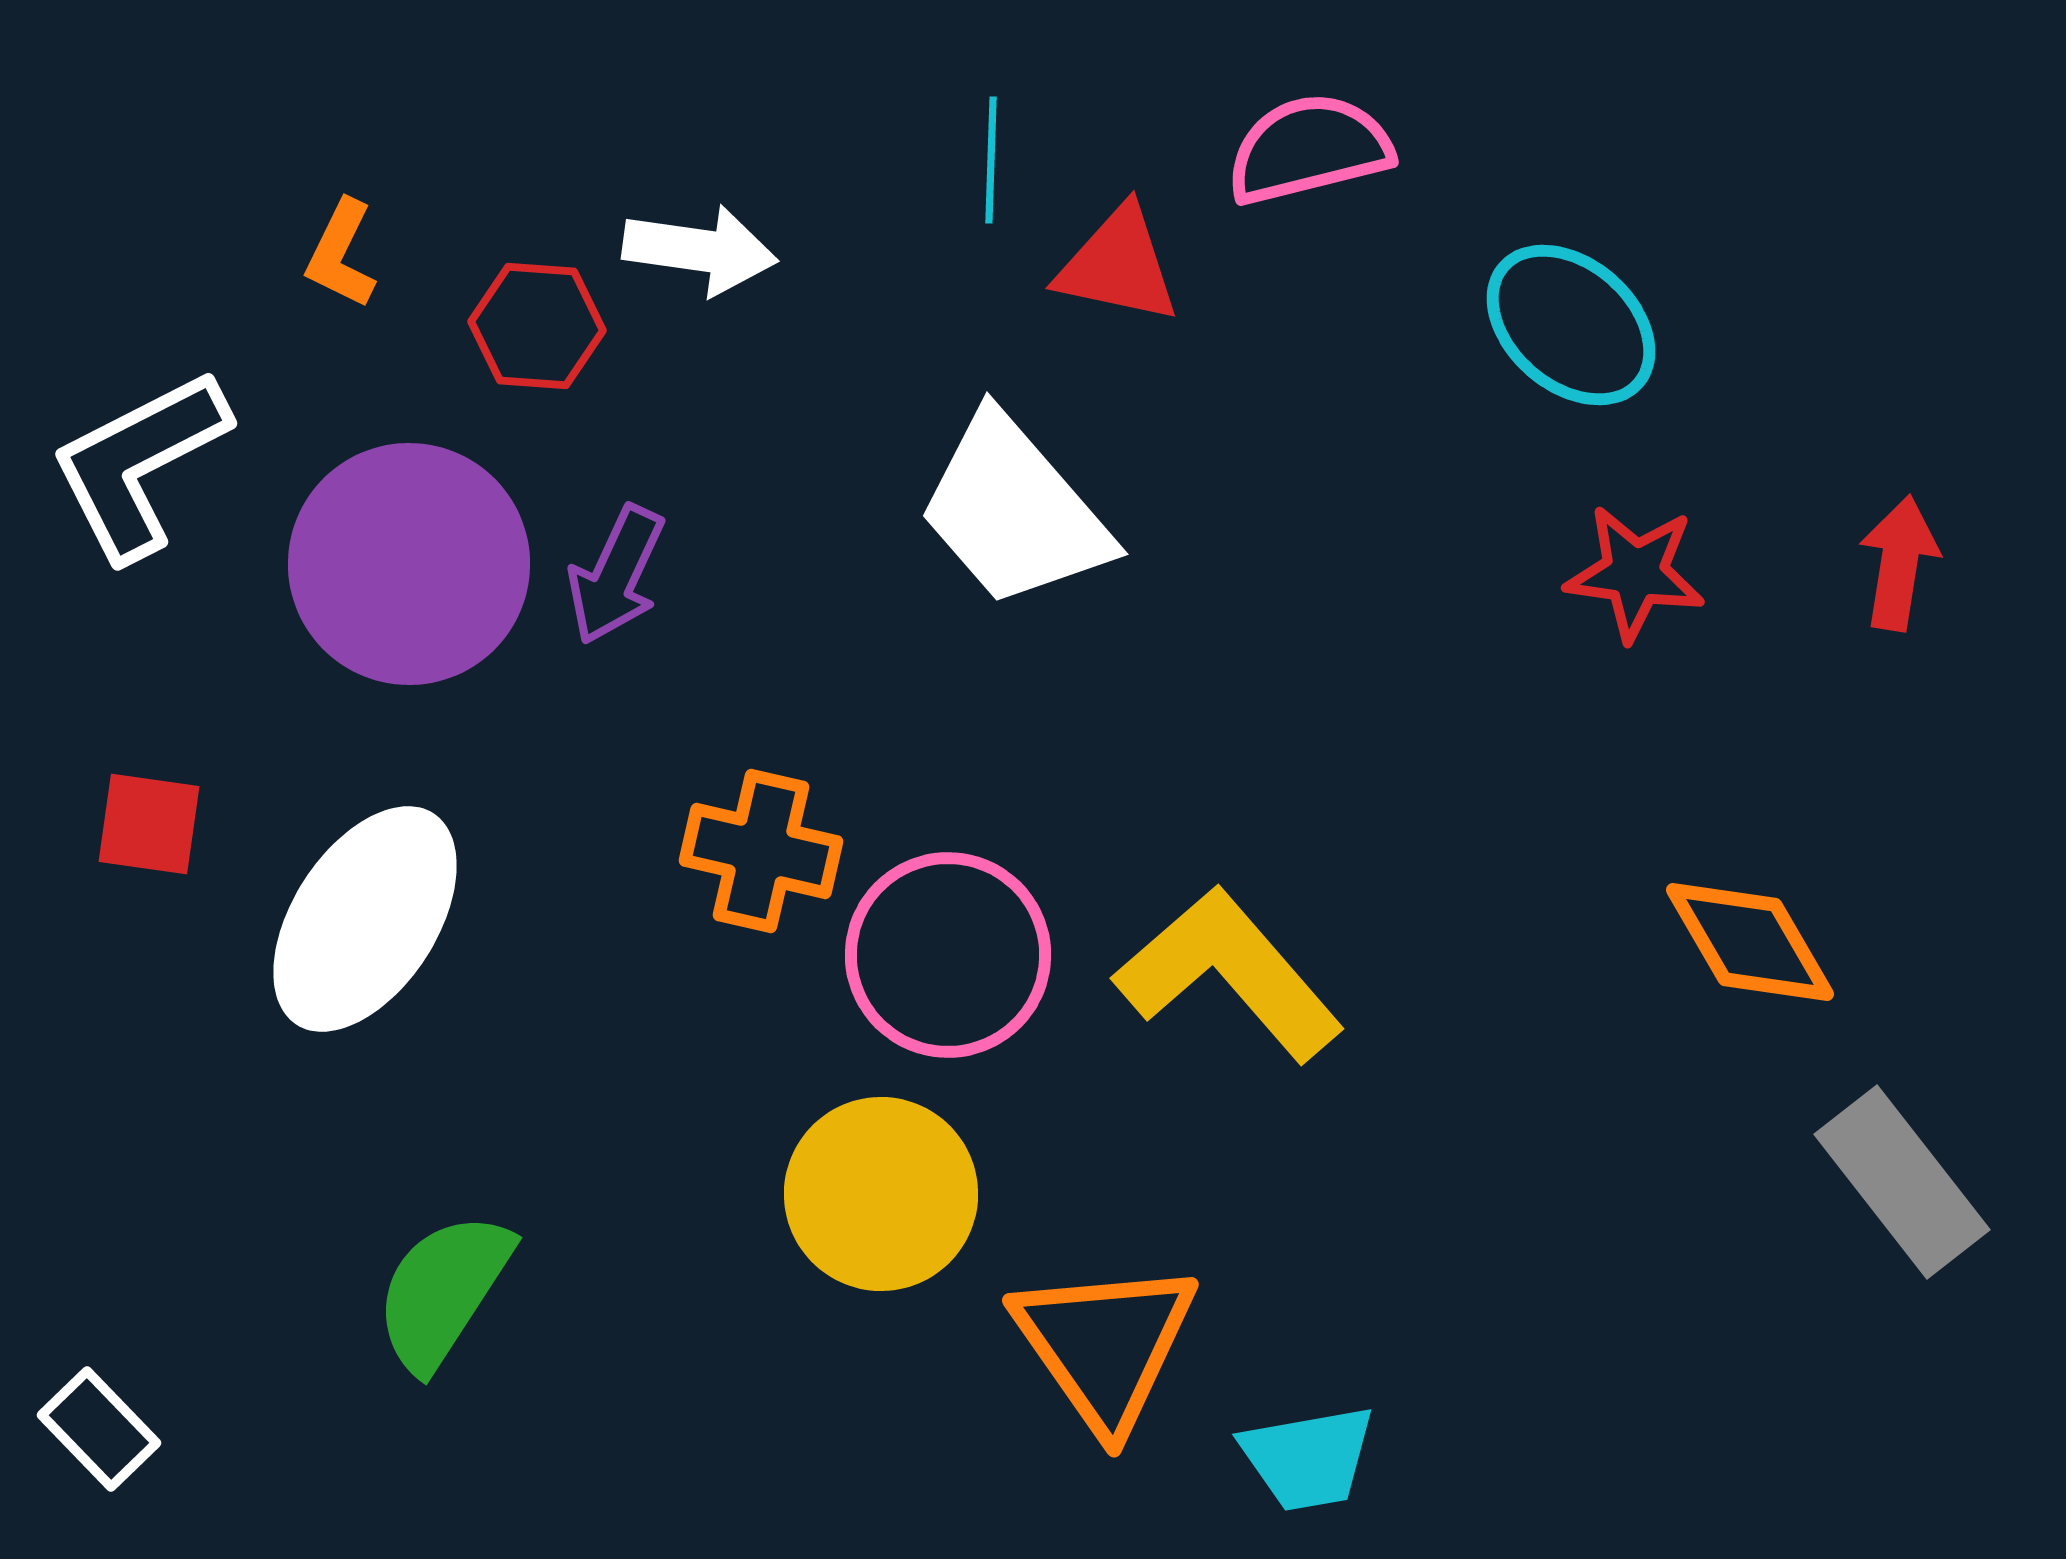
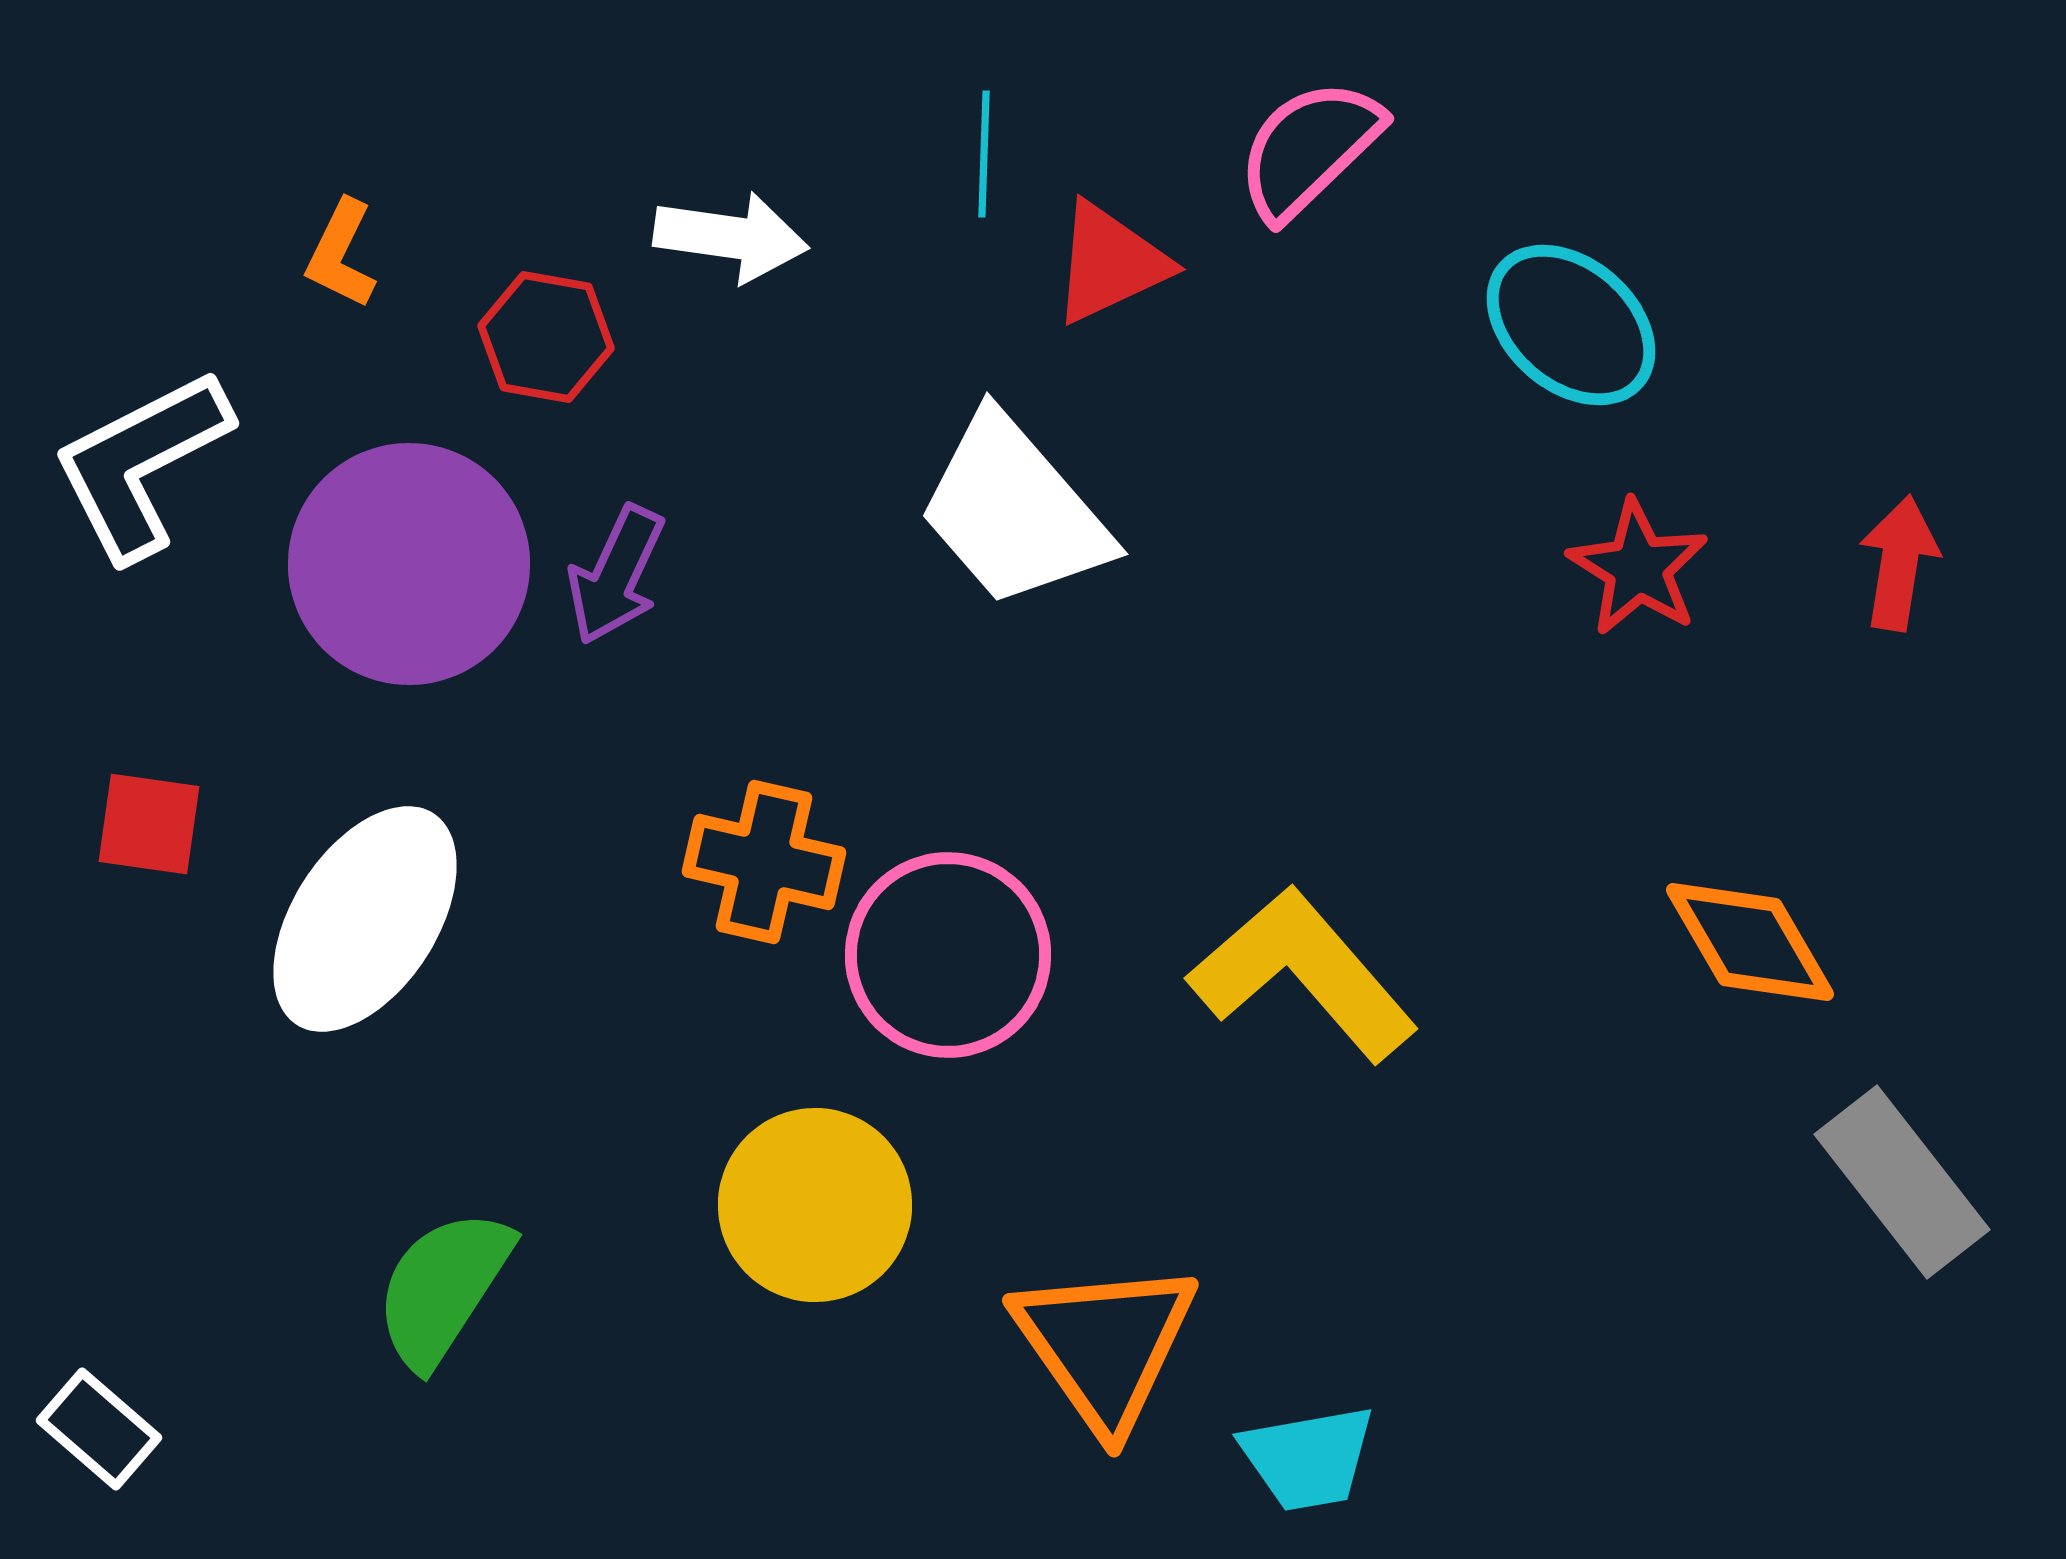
pink semicircle: rotated 30 degrees counterclockwise
cyan line: moved 7 px left, 6 px up
white arrow: moved 31 px right, 13 px up
red triangle: moved 8 px left, 2 px up; rotated 37 degrees counterclockwise
red hexagon: moved 9 px right, 11 px down; rotated 6 degrees clockwise
white L-shape: moved 2 px right
red star: moved 3 px right, 5 px up; rotated 24 degrees clockwise
orange cross: moved 3 px right, 11 px down
yellow L-shape: moved 74 px right
yellow circle: moved 66 px left, 11 px down
green semicircle: moved 3 px up
white rectangle: rotated 5 degrees counterclockwise
